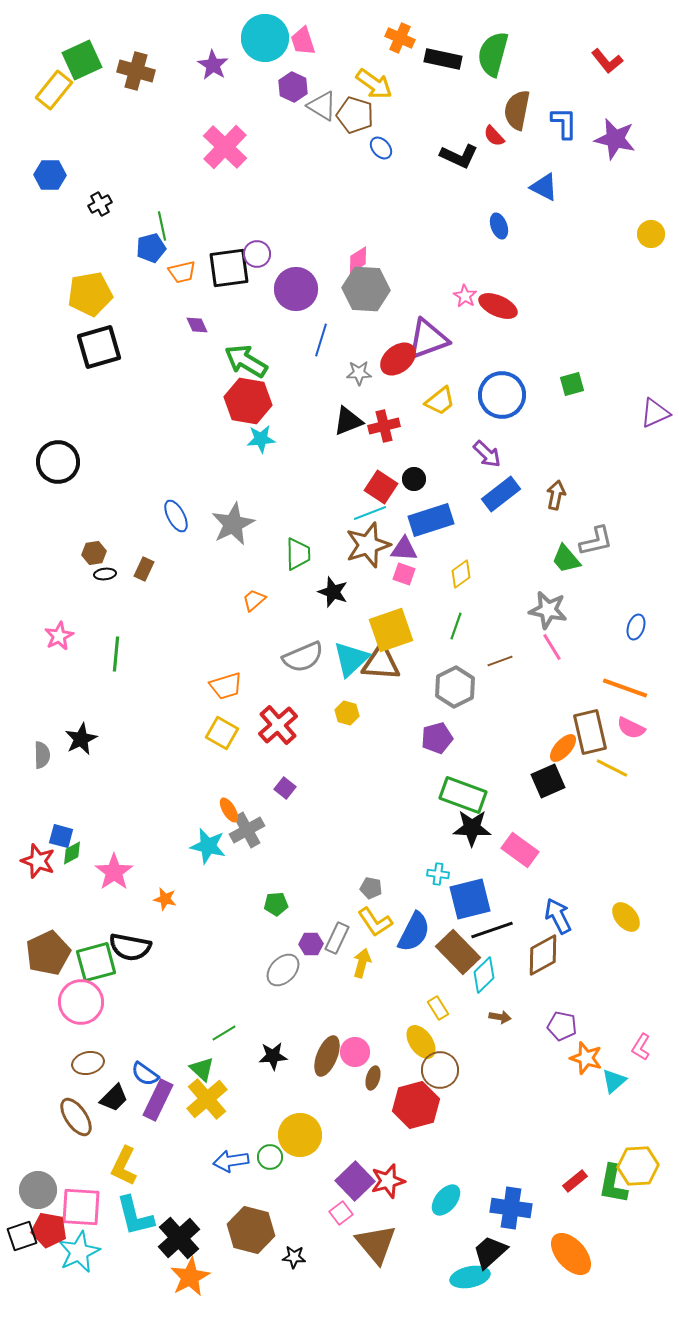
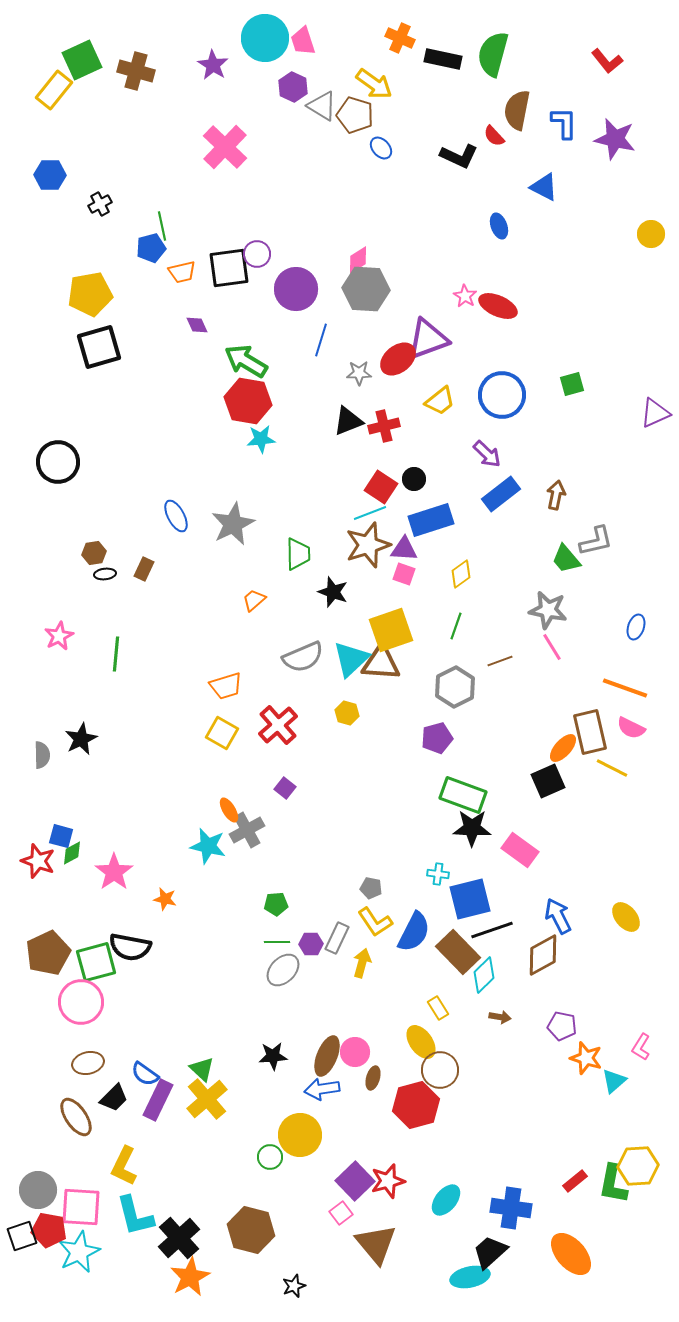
green line at (224, 1033): moved 53 px right, 91 px up; rotated 30 degrees clockwise
blue arrow at (231, 1161): moved 91 px right, 72 px up
black star at (294, 1257): moved 29 px down; rotated 25 degrees counterclockwise
